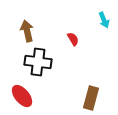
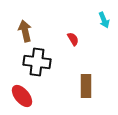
brown arrow: moved 2 px left
black cross: moved 1 px left
brown rectangle: moved 5 px left, 12 px up; rotated 15 degrees counterclockwise
